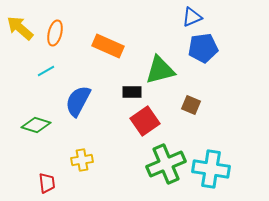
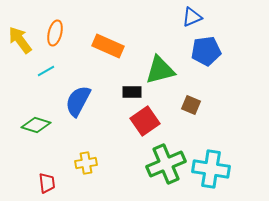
yellow arrow: moved 12 px down; rotated 12 degrees clockwise
blue pentagon: moved 3 px right, 3 px down
yellow cross: moved 4 px right, 3 px down
